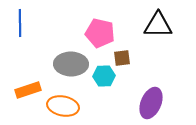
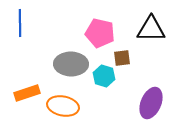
black triangle: moved 7 px left, 4 px down
cyan hexagon: rotated 20 degrees clockwise
orange rectangle: moved 1 px left, 3 px down
